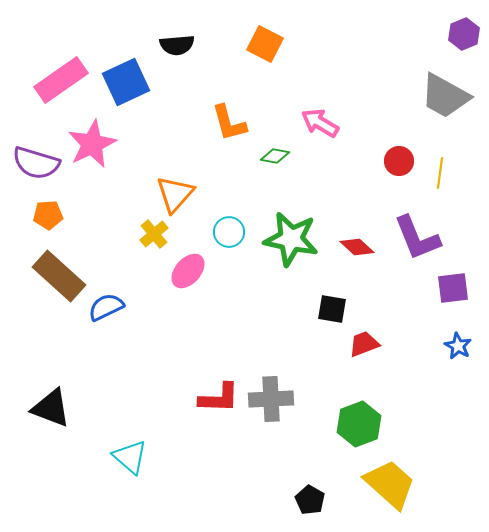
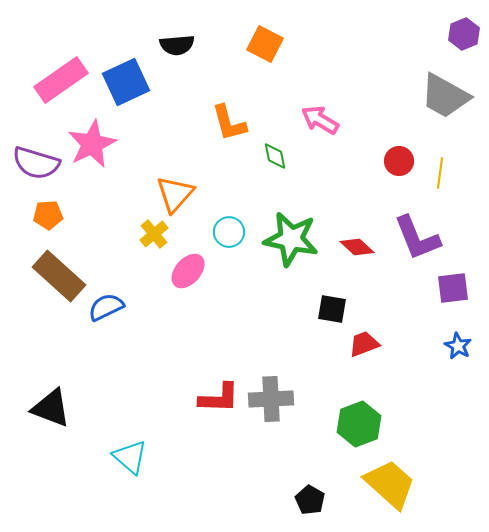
pink arrow: moved 3 px up
green diamond: rotated 68 degrees clockwise
